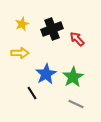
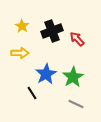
yellow star: moved 2 px down; rotated 16 degrees counterclockwise
black cross: moved 2 px down
